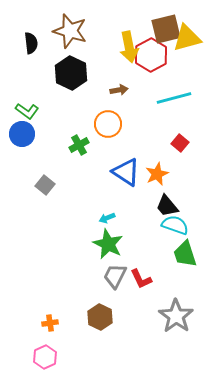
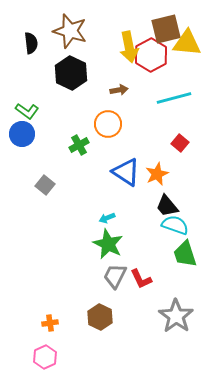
yellow triangle: moved 5 px down; rotated 20 degrees clockwise
